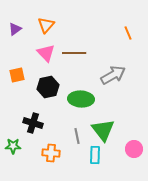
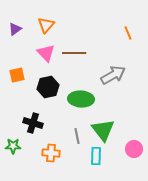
cyan rectangle: moved 1 px right, 1 px down
